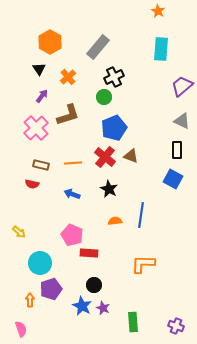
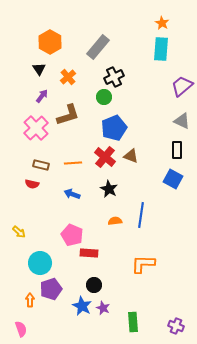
orange star: moved 4 px right, 12 px down
